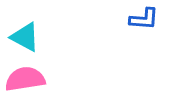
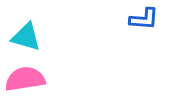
cyan triangle: moved 1 px right; rotated 12 degrees counterclockwise
